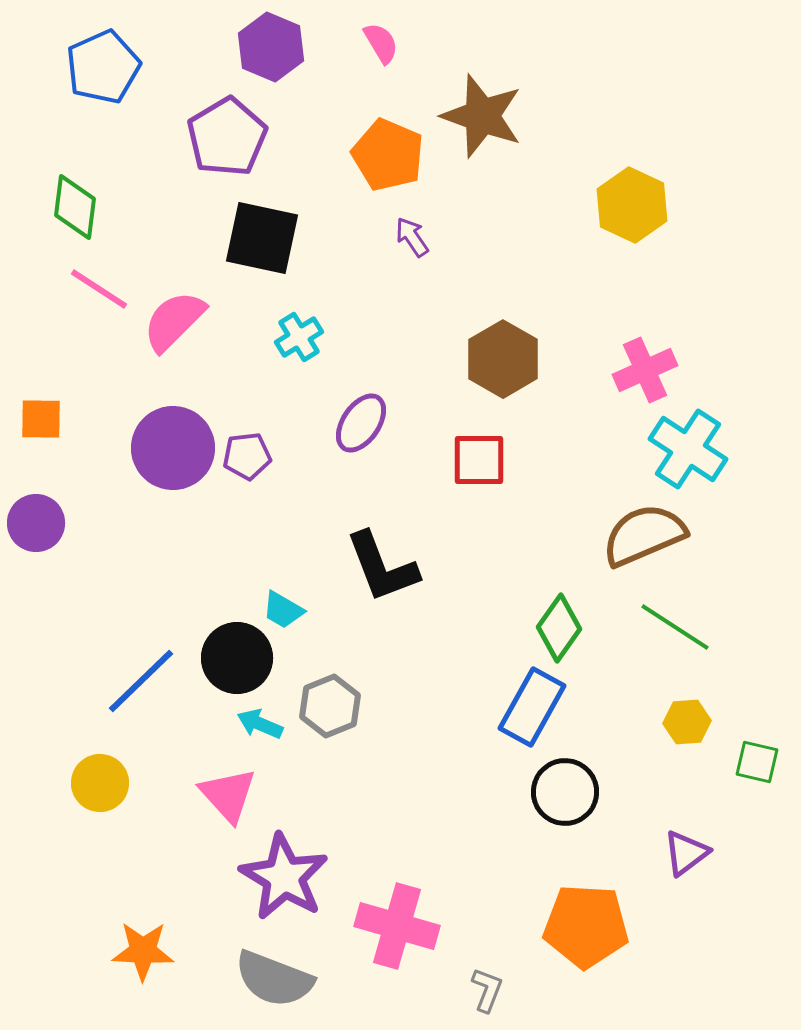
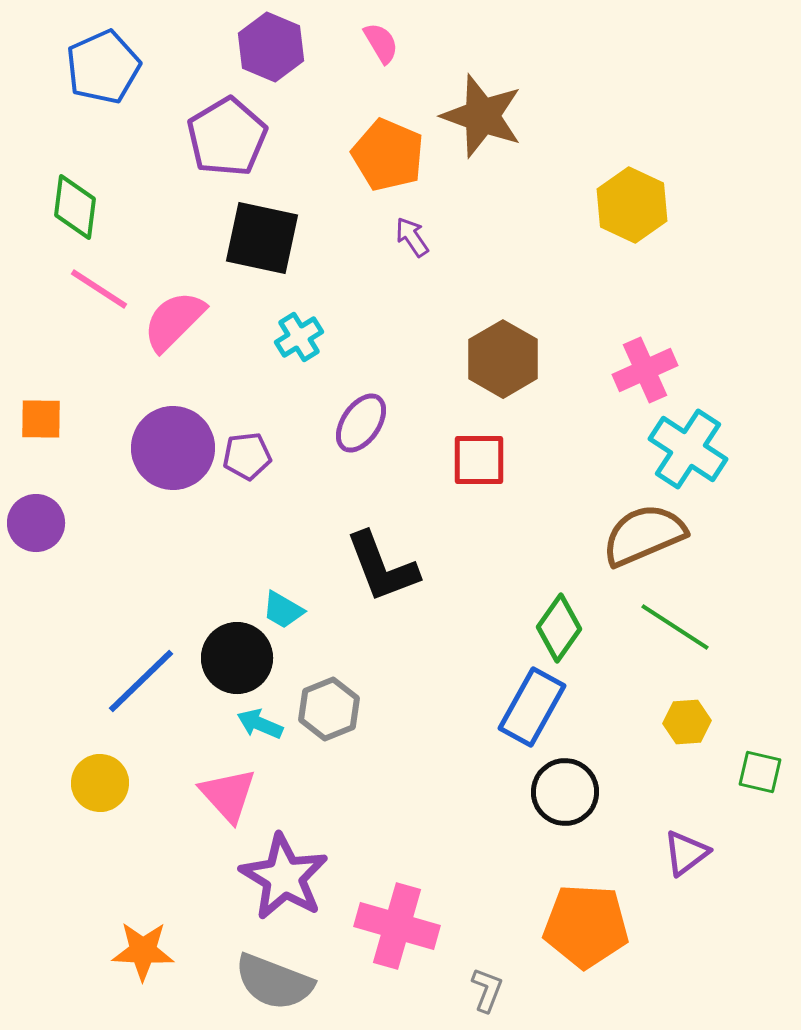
gray hexagon at (330, 706): moved 1 px left, 3 px down
green square at (757, 762): moved 3 px right, 10 px down
gray semicircle at (274, 979): moved 3 px down
